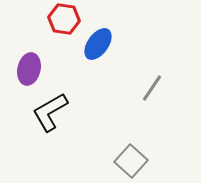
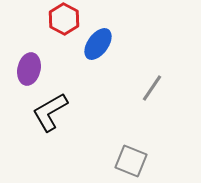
red hexagon: rotated 20 degrees clockwise
gray square: rotated 20 degrees counterclockwise
